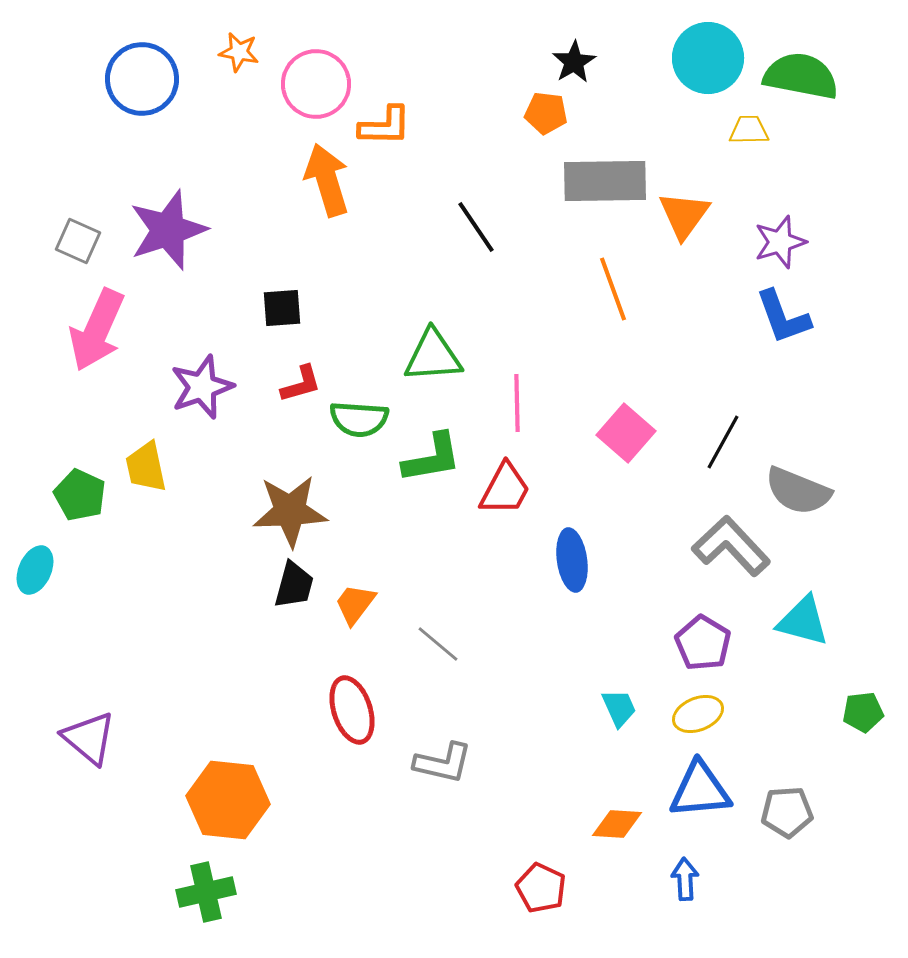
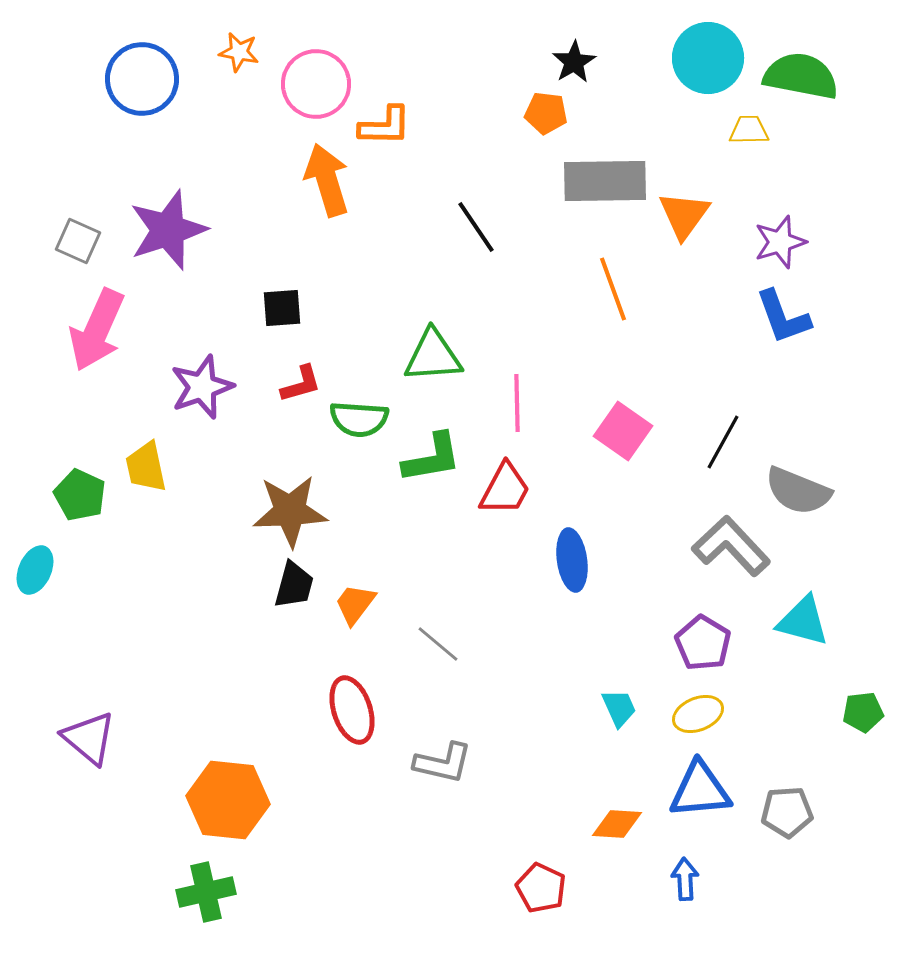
pink square at (626, 433): moved 3 px left, 2 px up; rotated 6 degrees counterclockwise
